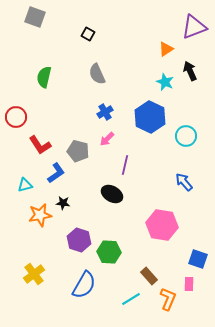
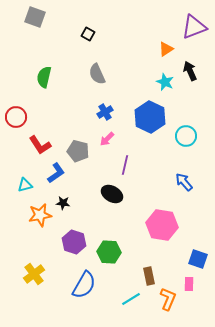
purple hexagon: moved 5 px left, 2 px down
brown rectangle: rotated 30 degrees clockwise
